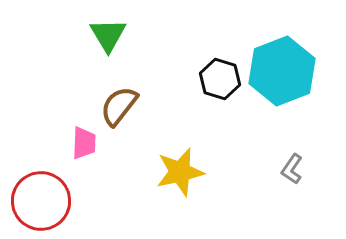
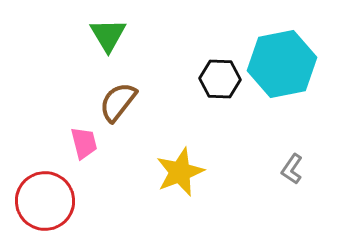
cyan hexagon: moved 7 px up; rotated 10 degrees clockwise
black hexagon: rotated 15 degrees counterclockwise
brown semicircle: moved 1 px left, 4 px up
pink trapezoid: rotated 16 degrees counterclockwise
yellow star: rotated 9 degrees counterclockwise
red circle: moved 4 px right
